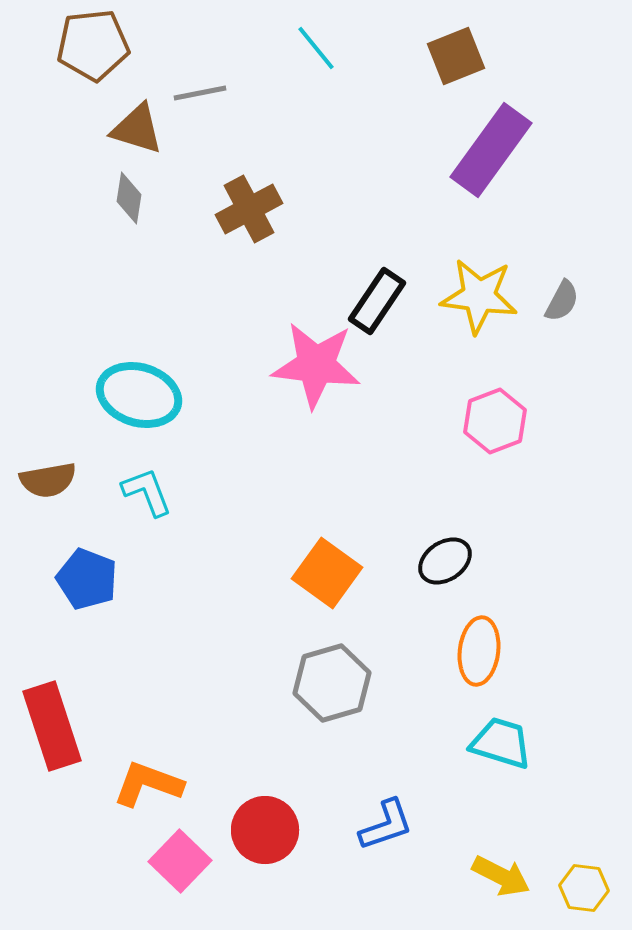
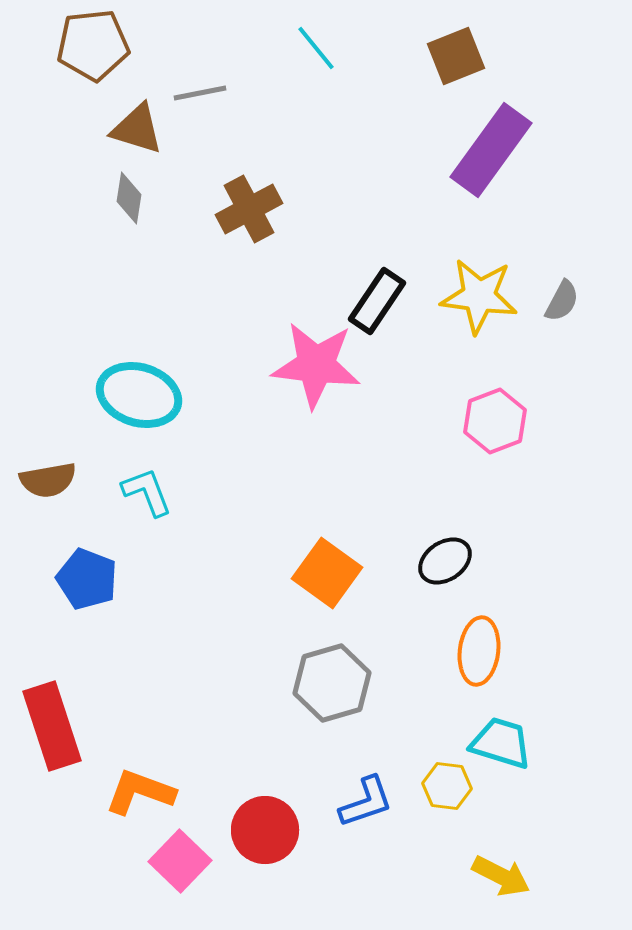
orange L-shape: moved 8 px left, 8 px down
blue L-shape: moved 20 px left, 23 px up
yellow hexagon: moved 137 px left, 102 px up
